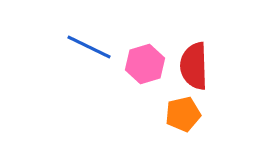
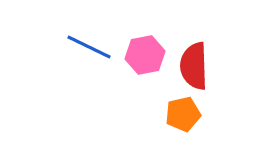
pink hexagon: moved 9 px up; rotated 6 degrees clockwise
